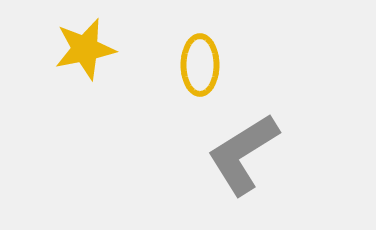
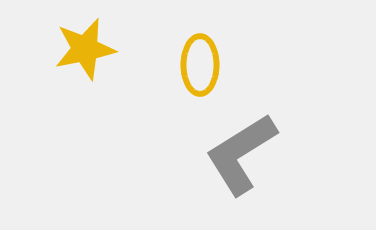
gray L-shape: moved 2 px left
